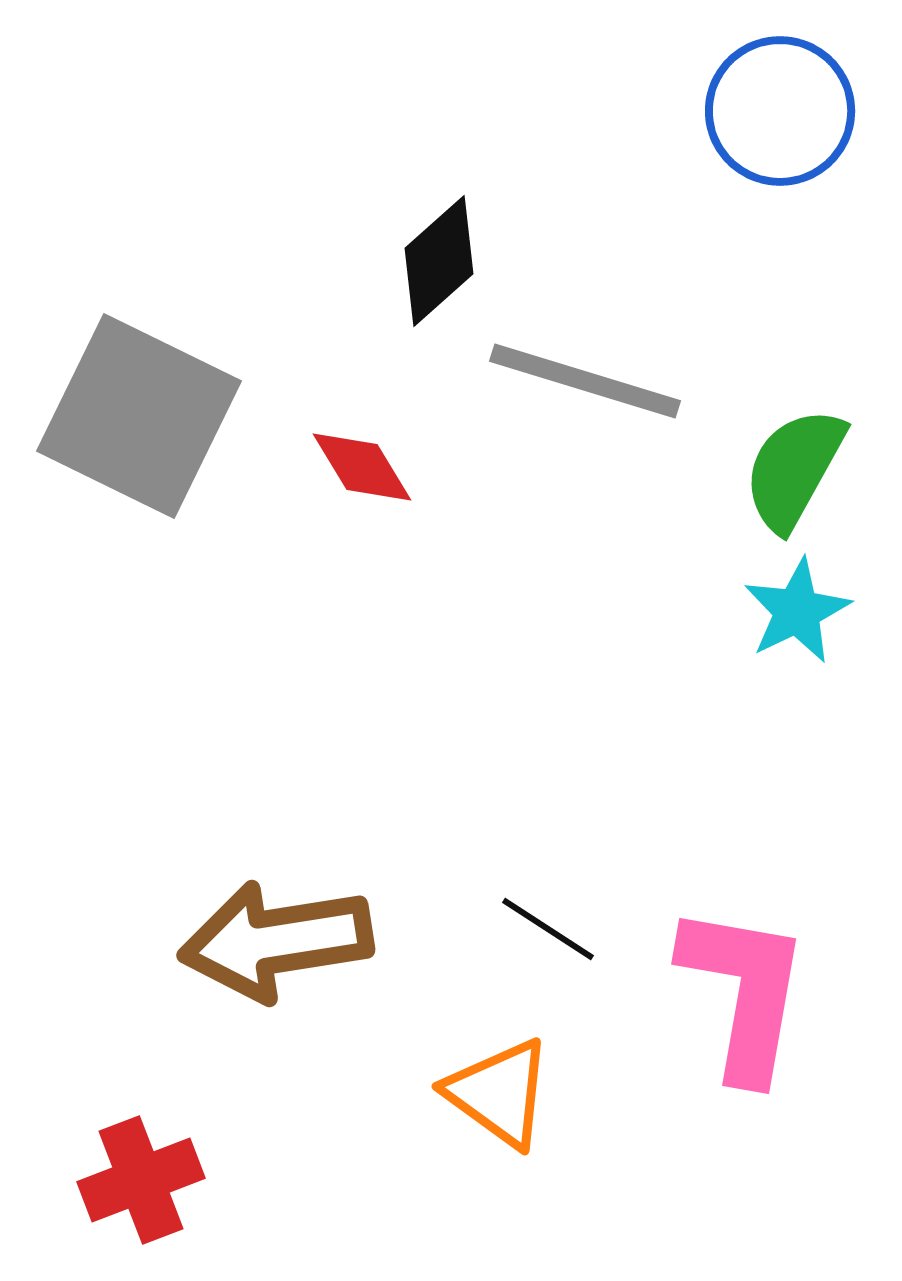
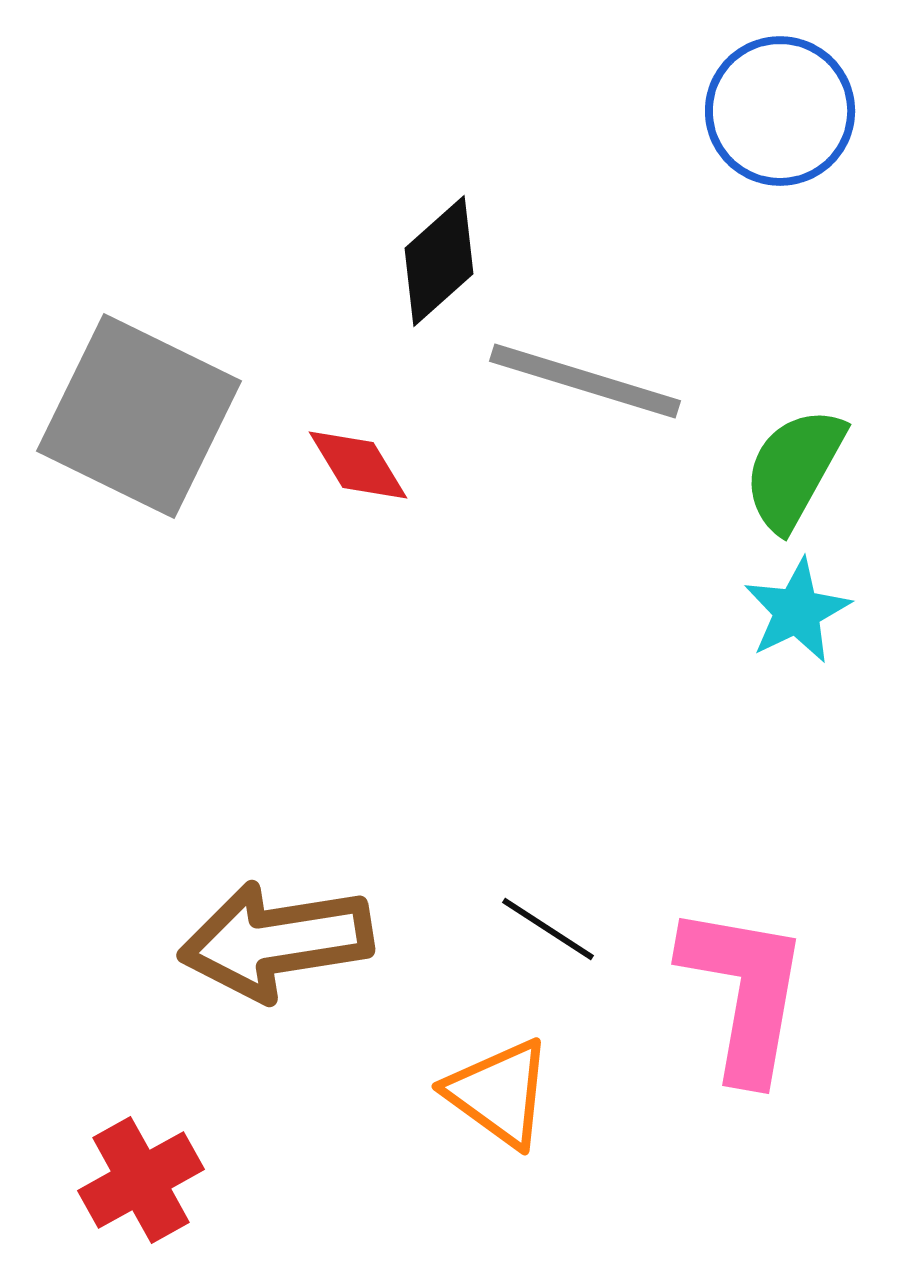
red diamond: moved 4 px left, 2 px up
red cross: rotated 8 degrees counterclockwise
